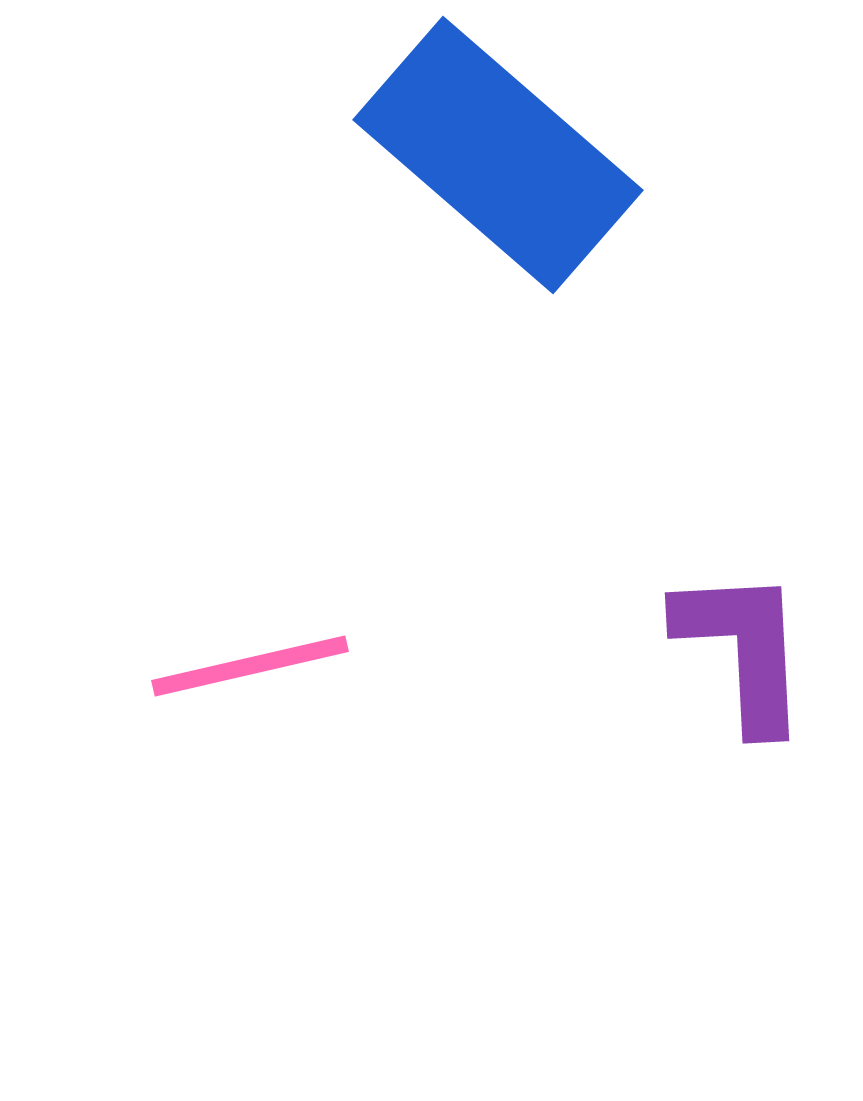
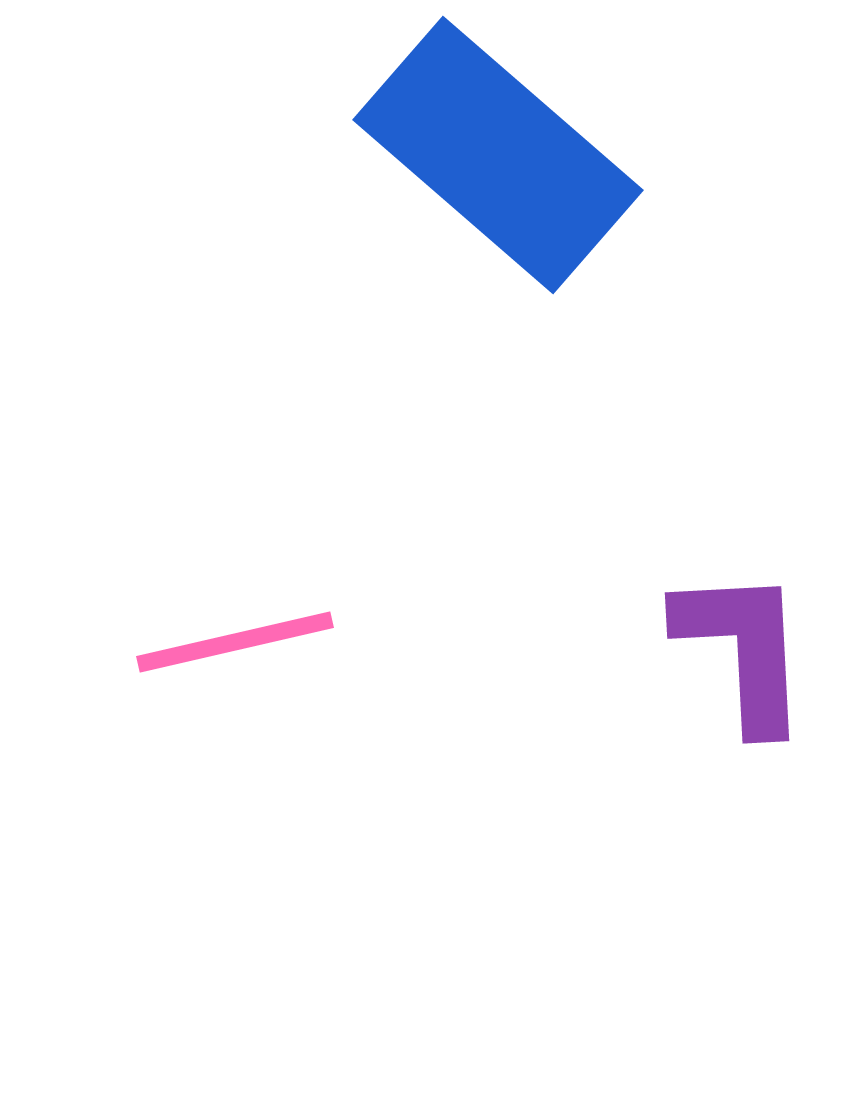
pink line: moved 15 px left, 24 px up
